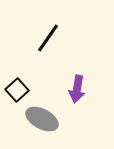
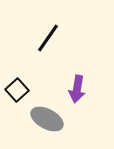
gray ellipse: moved 5 px right
